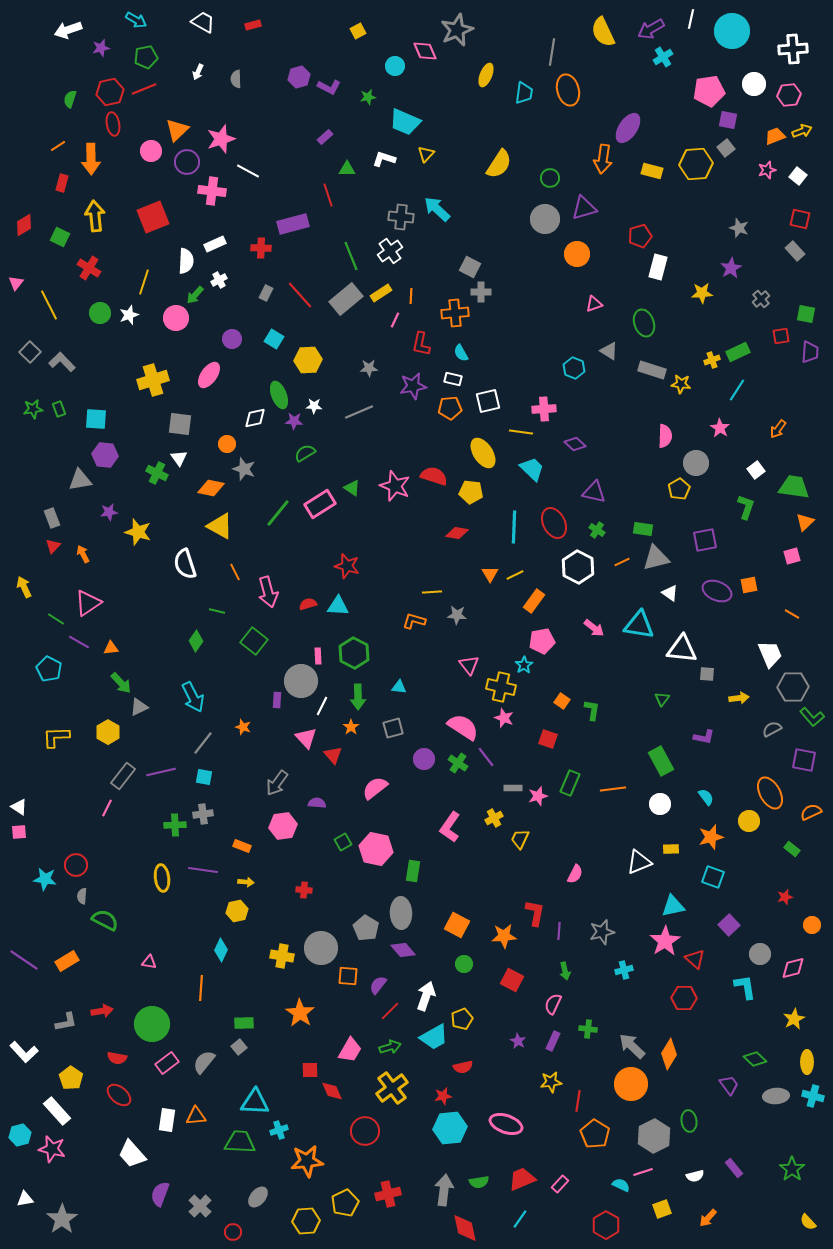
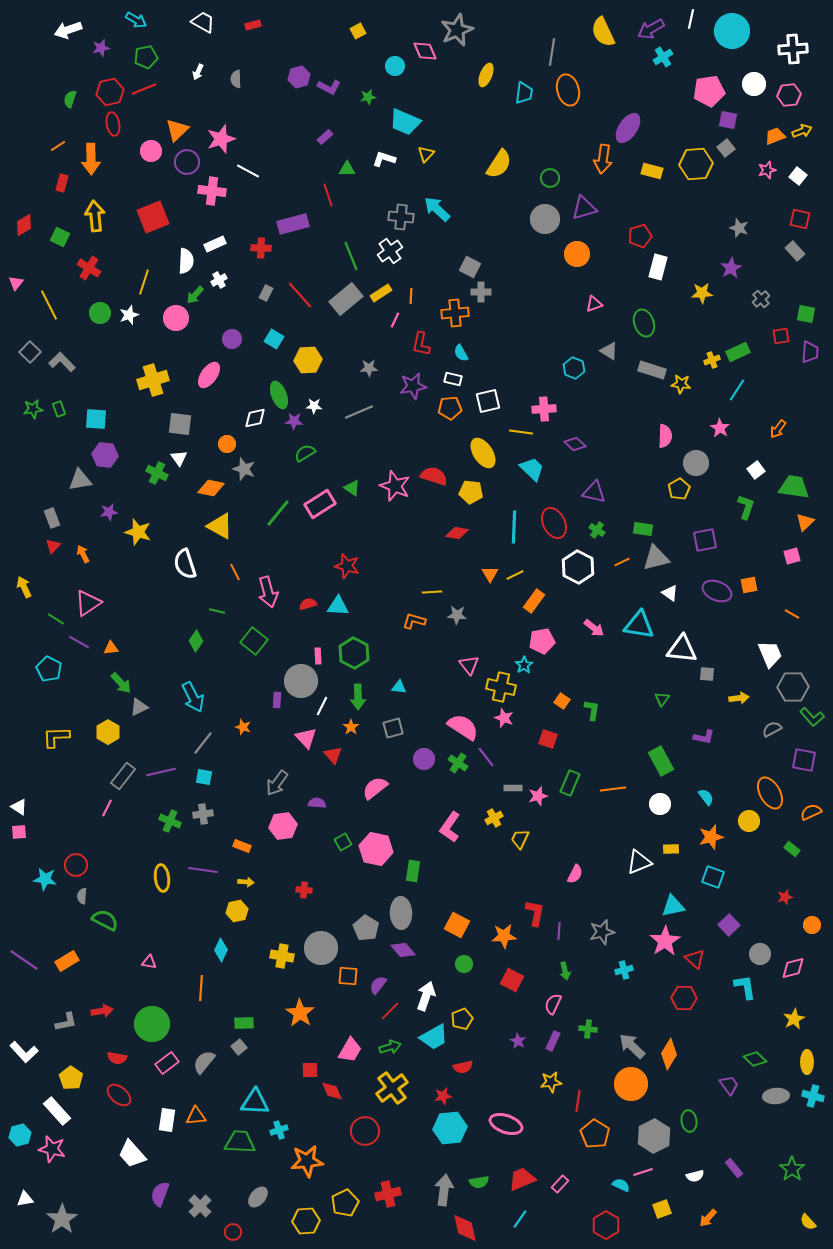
green cross at (175, 825): moved 5 px left, 4 px up; rotated 25 degrees clockwise
